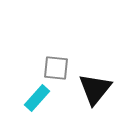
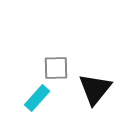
gray square: rotated 8 degrees counterclockwise
